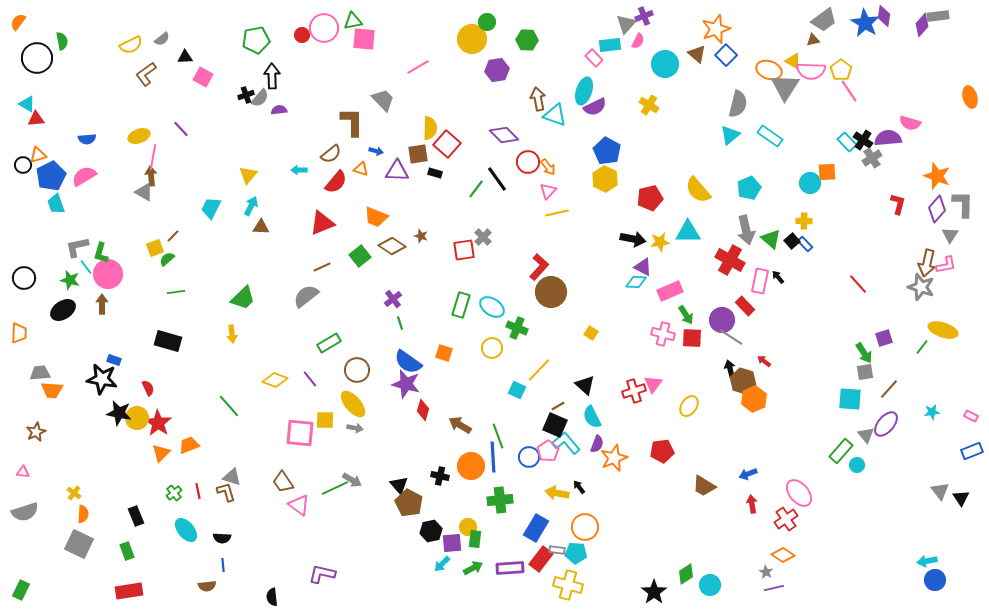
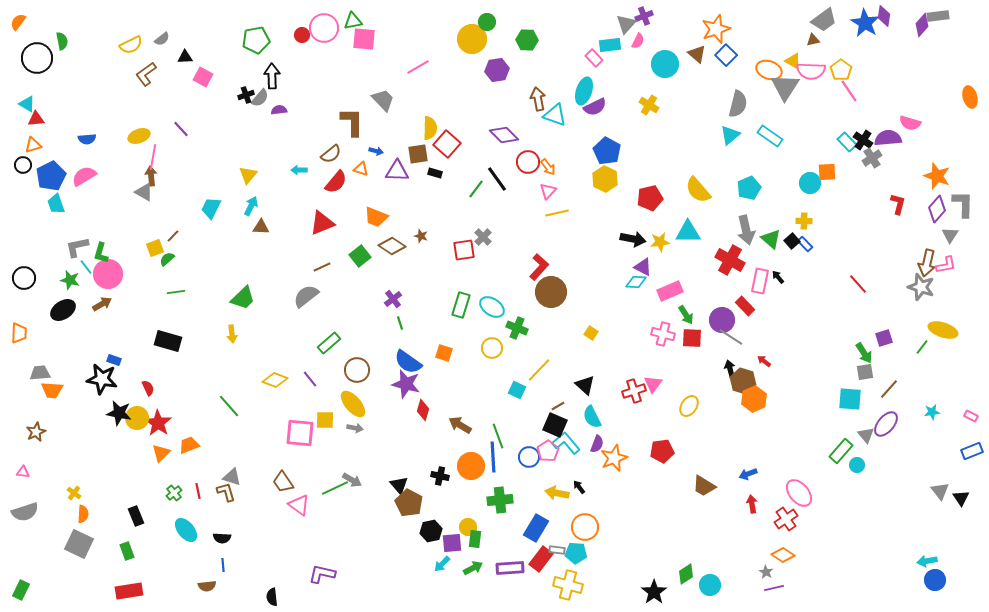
orange triangle at (38, 155): moved 5 px left, 10 px up
brown arrow at (102, 304): rotated 60 degrees clockwise
green rectangle at (329, 343): rotated 10 degrees counterclockwise
